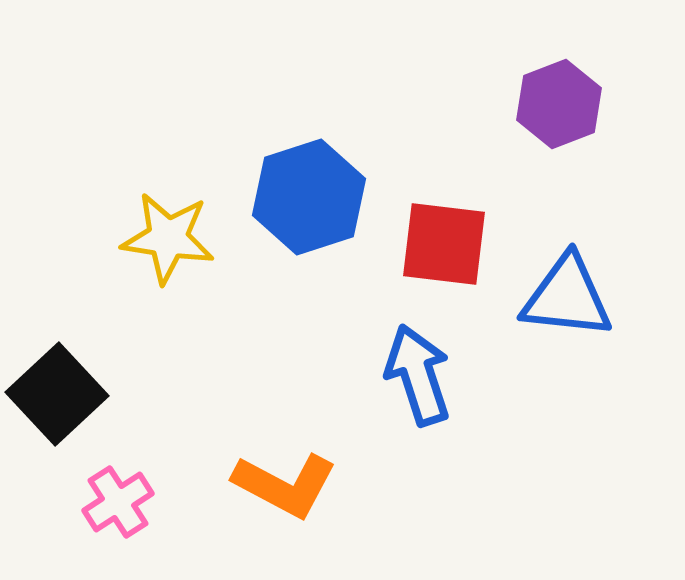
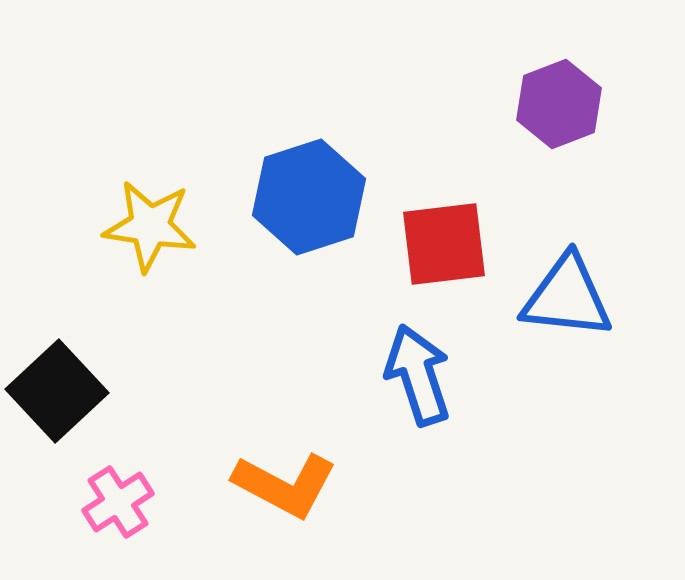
yellow star: moved 18 px left, 12 px up
red square: rotated 14 degrees counterclockwise
black square: moved 3 px up
